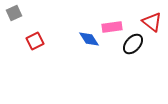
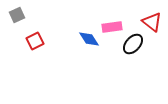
gray square: moved 3 px right, 2 px down
